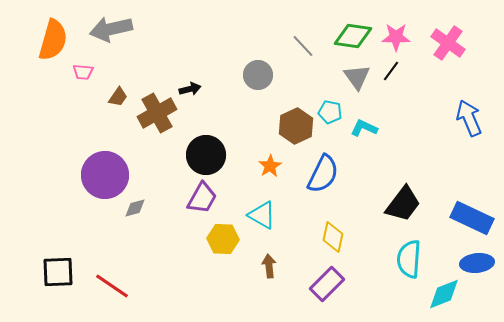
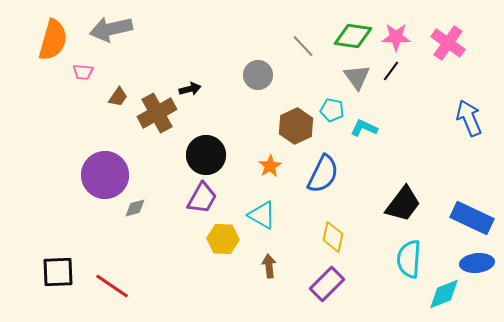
cyan pentagon: moved 2 px right, 2 px up
